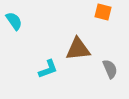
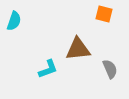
orange square: moved 1 px right, 2 px down
cyan semicircle: rotated 54 degrees clockwise
